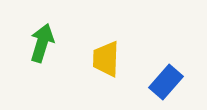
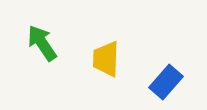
green arrow: rotated 51 degrees counterclockwise
